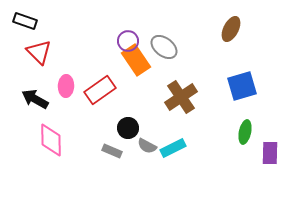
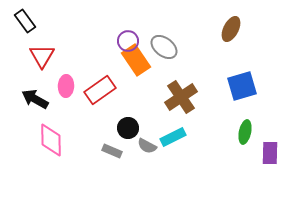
black rectangle: rotated 35 degrees clockwise
red triangle: moved 3 px right, 4 px down; rotated 16 degrees clockwise
cyan rectangle: moved 11 px up
